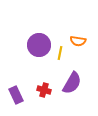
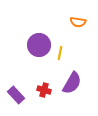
orange semicircle: moved 19 px up
purple rectangle: rotated 18 degrees counterclockwise
